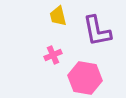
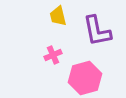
pink hexagon: rotated 24 degrees counterclockwise
